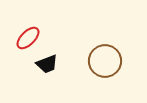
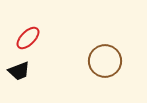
black trapezoid: moved 28 px left, 7 px down
